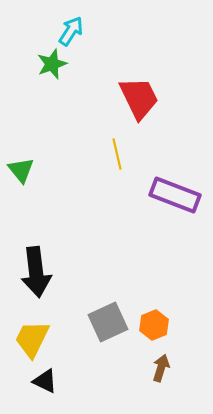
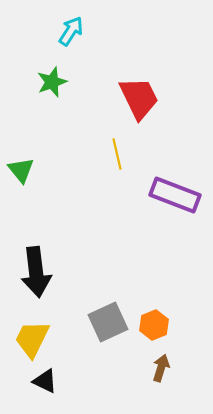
green star: moved 18 px down
